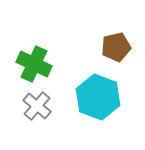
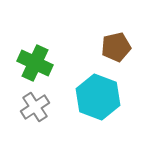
green cross: moved 1 px right, 1 px up
gray cross: moved 2 px left, 1 px down; rotated 16 degrees clockwise
